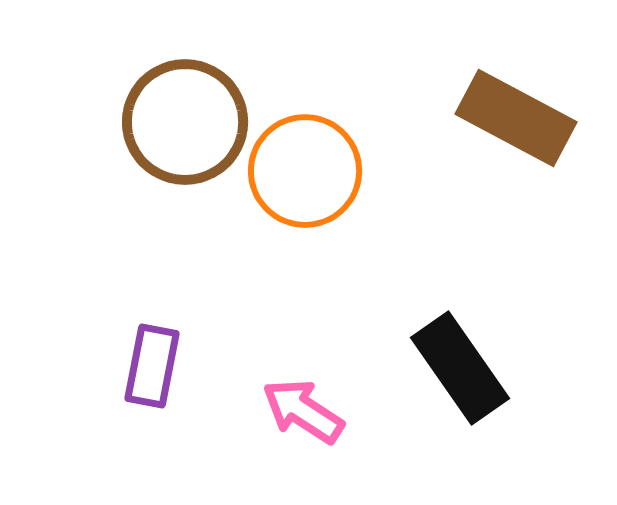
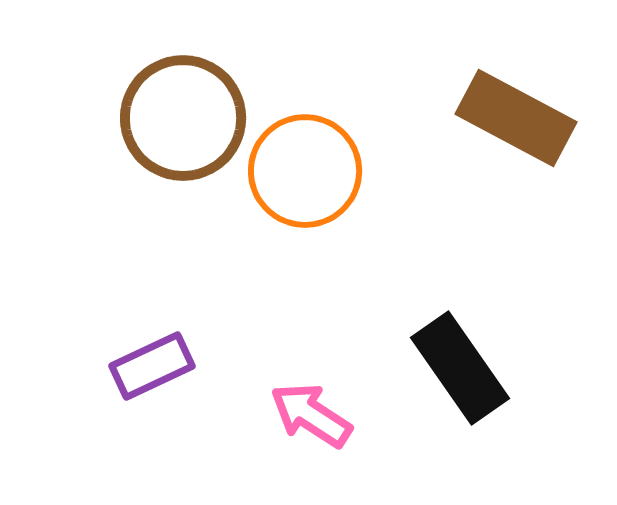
brown circle: moved 2 px left, 4 px up
purple rectangle: rotated 54 degrees clockwise
pink arrow: moved 8 px right, 4 px down
